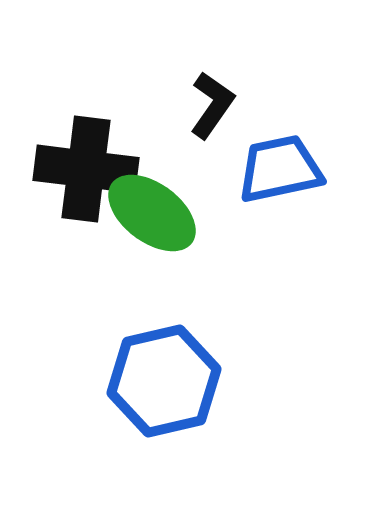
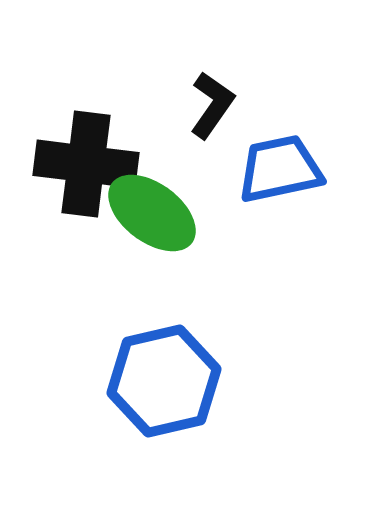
black cross: moved 5 px up
